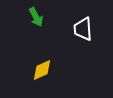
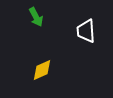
white trapezoid: moved 3 px right, 2 px down
